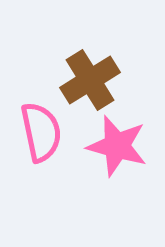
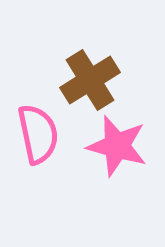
pink semicircle: moved 3 px left, 2 px down
